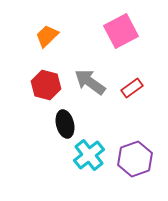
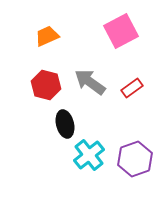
orange trapezoid: rotated 20 degrees clockwise
